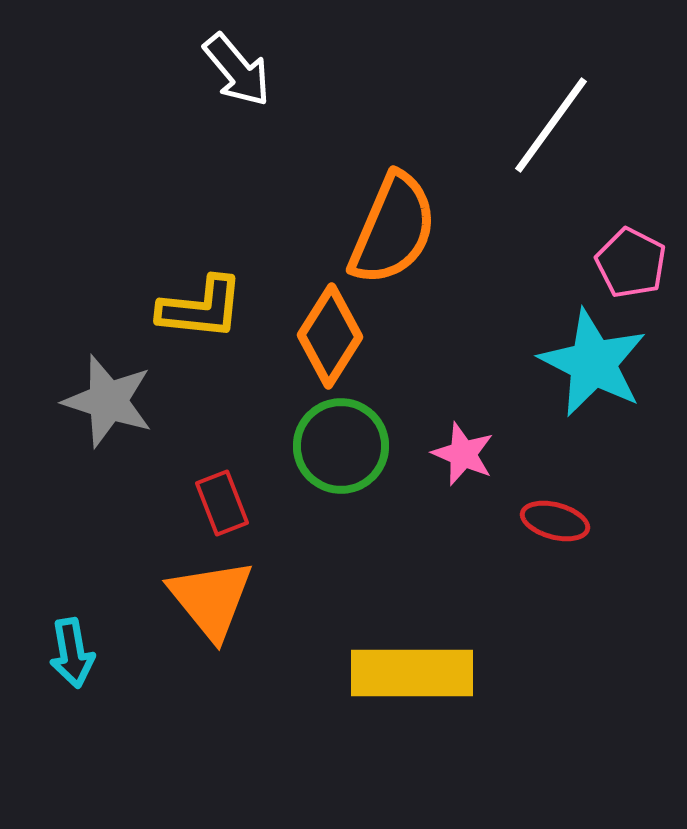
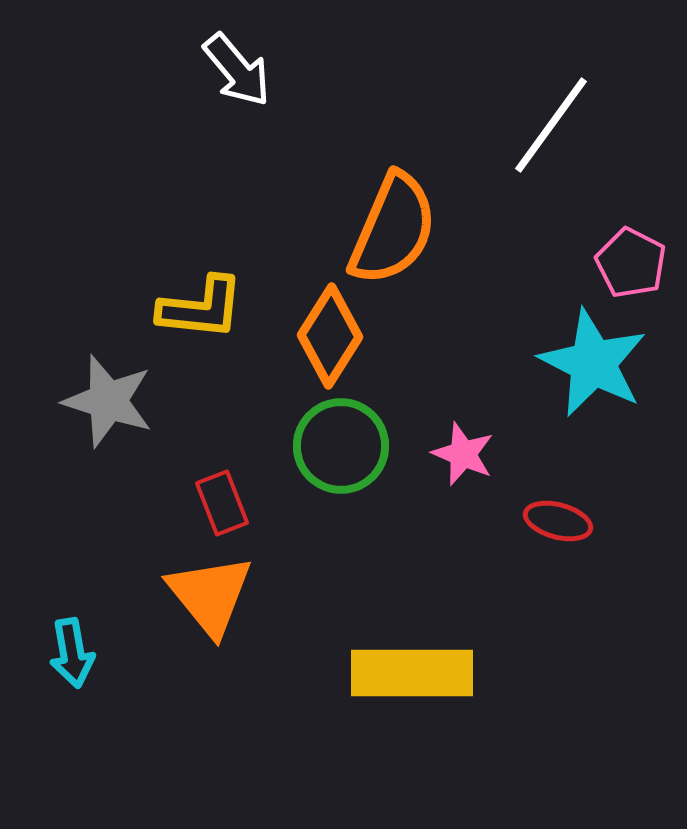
red ellipse: moved 3 px right
orange triangle: moved 1 px left, 4 px up
